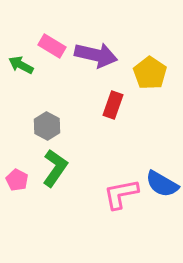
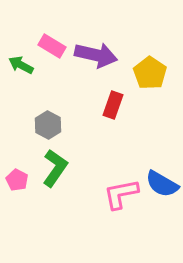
gray hexagon: moved 1 px right, 1 px up
